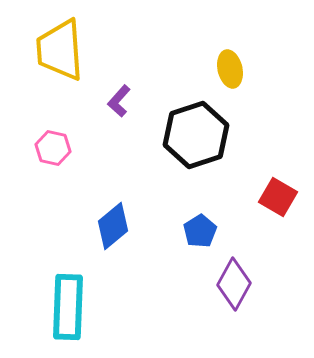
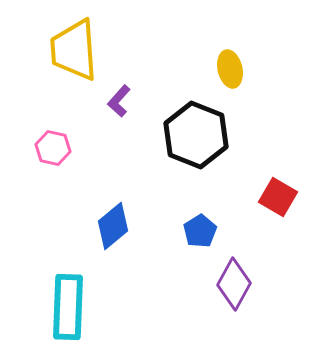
yellow trapezoid: moved 14 px right
black hexagon: rotated 20 degrees counterclockwise
